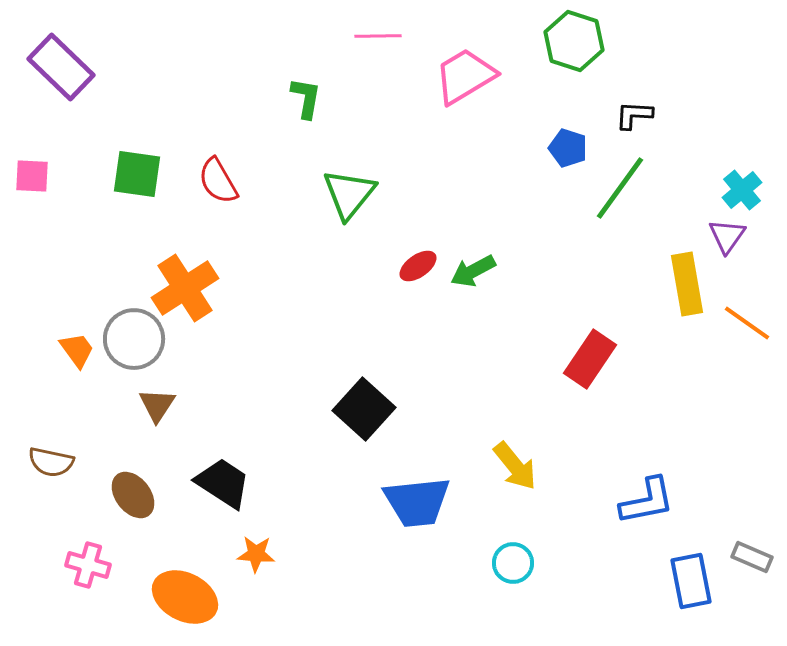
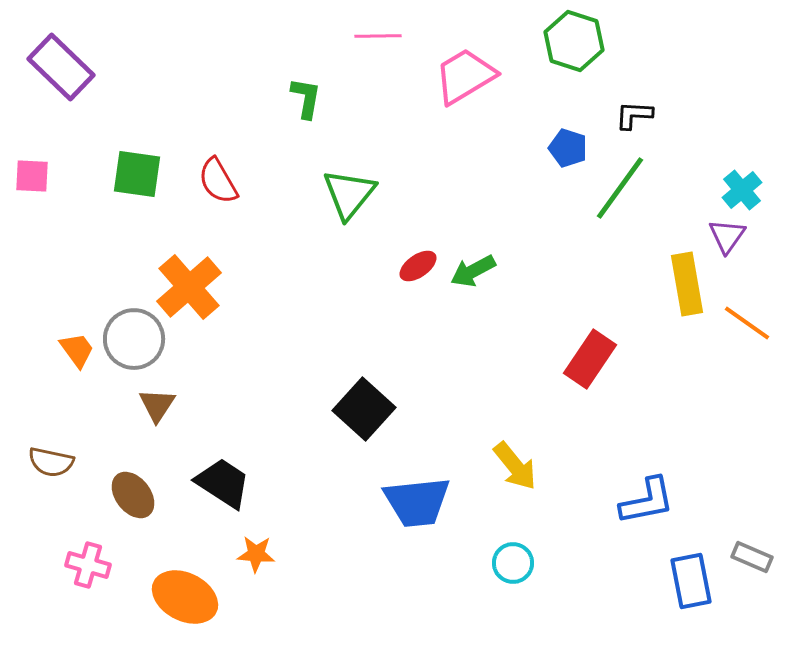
orange cross: moved 4 px right, 1 px up; rotated 8 degrees counterclockwise
